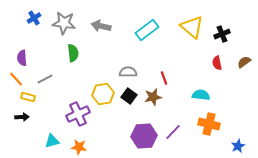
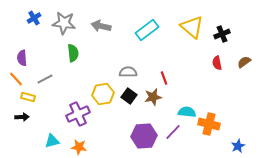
cyan semicircle: moved 14 px left, 17 px down
